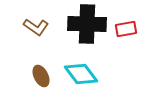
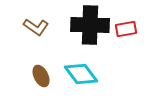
black cross: moved 3 px right, 1 px down
